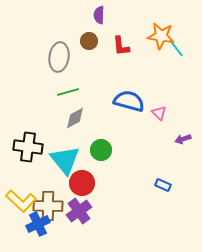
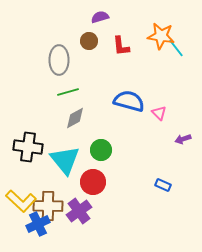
purple semicircle: moved 1 px right, 2 px down; rotated 72 degrees clockwise
gray ellipse: moved 3 px down; rotated 8 degrees counterclockwise
red circle: moved 11 px right, 1 px up
